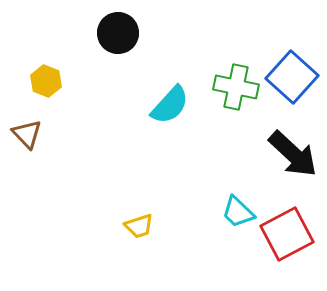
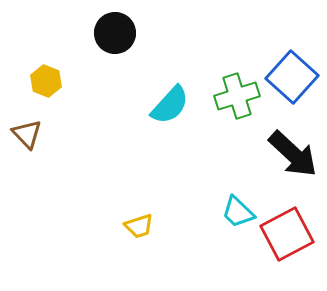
black circle: moved 3 px left
green cross: moved 1 px right, 9 px down; rotated 30 degrees counterclockwise
